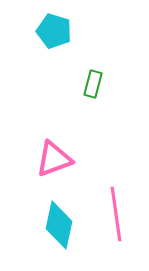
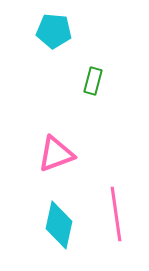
cyan pentagon: rotated 12 degrees counterclockwise
green rectangle: moved 3 px up
pink triangle: moved 2 px right, 5 px up
